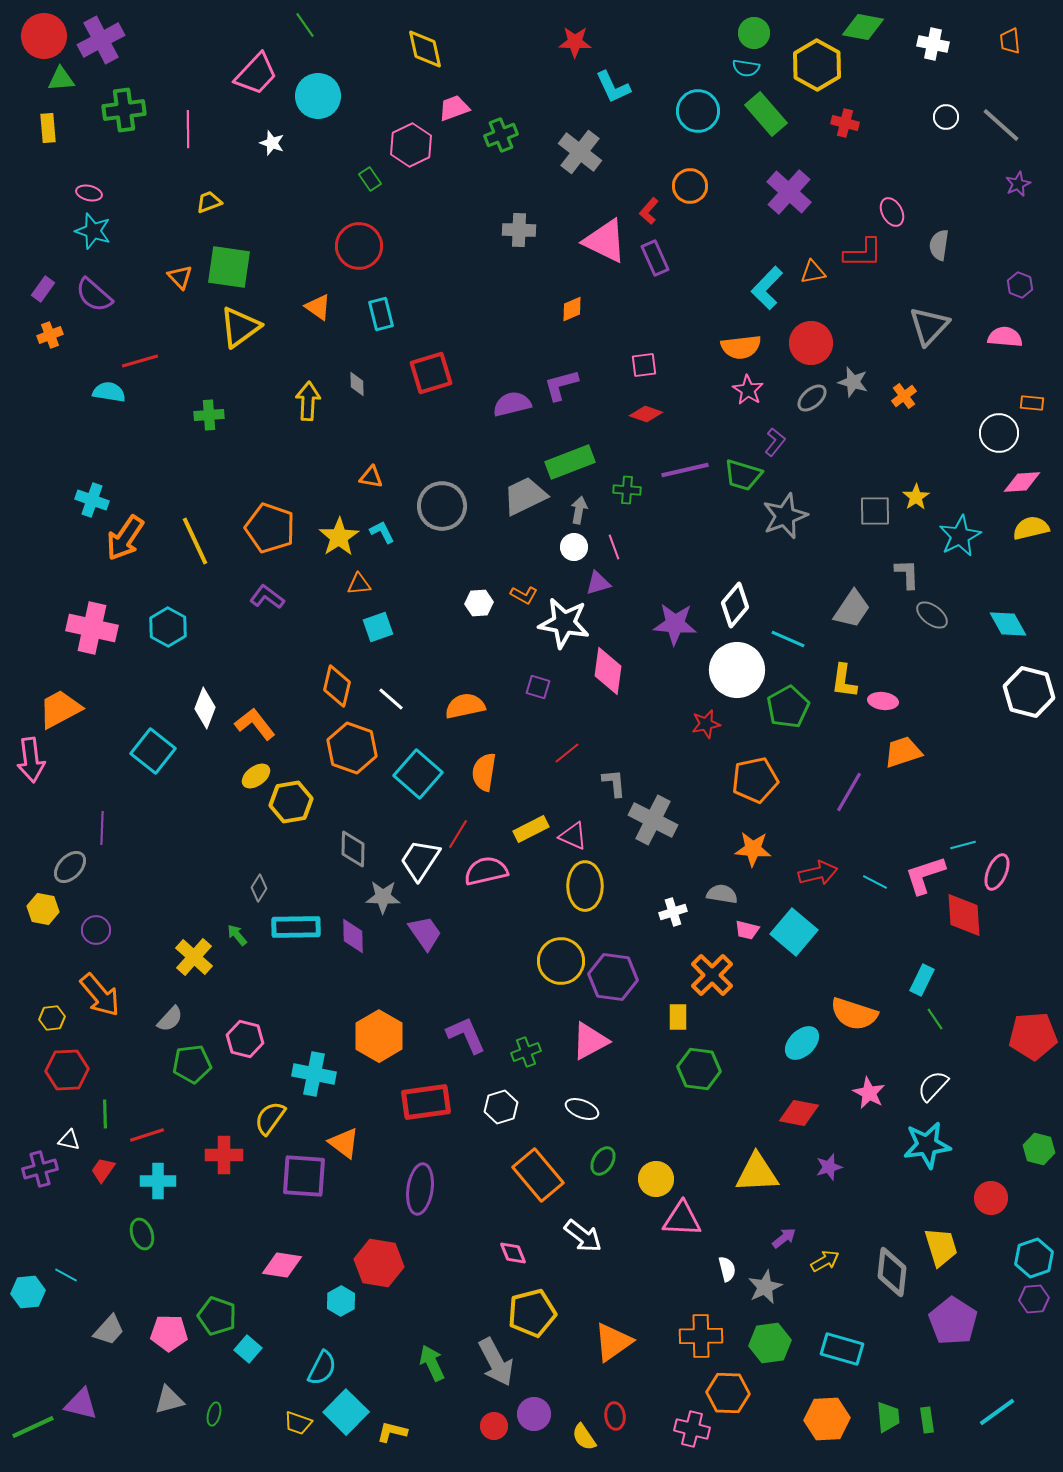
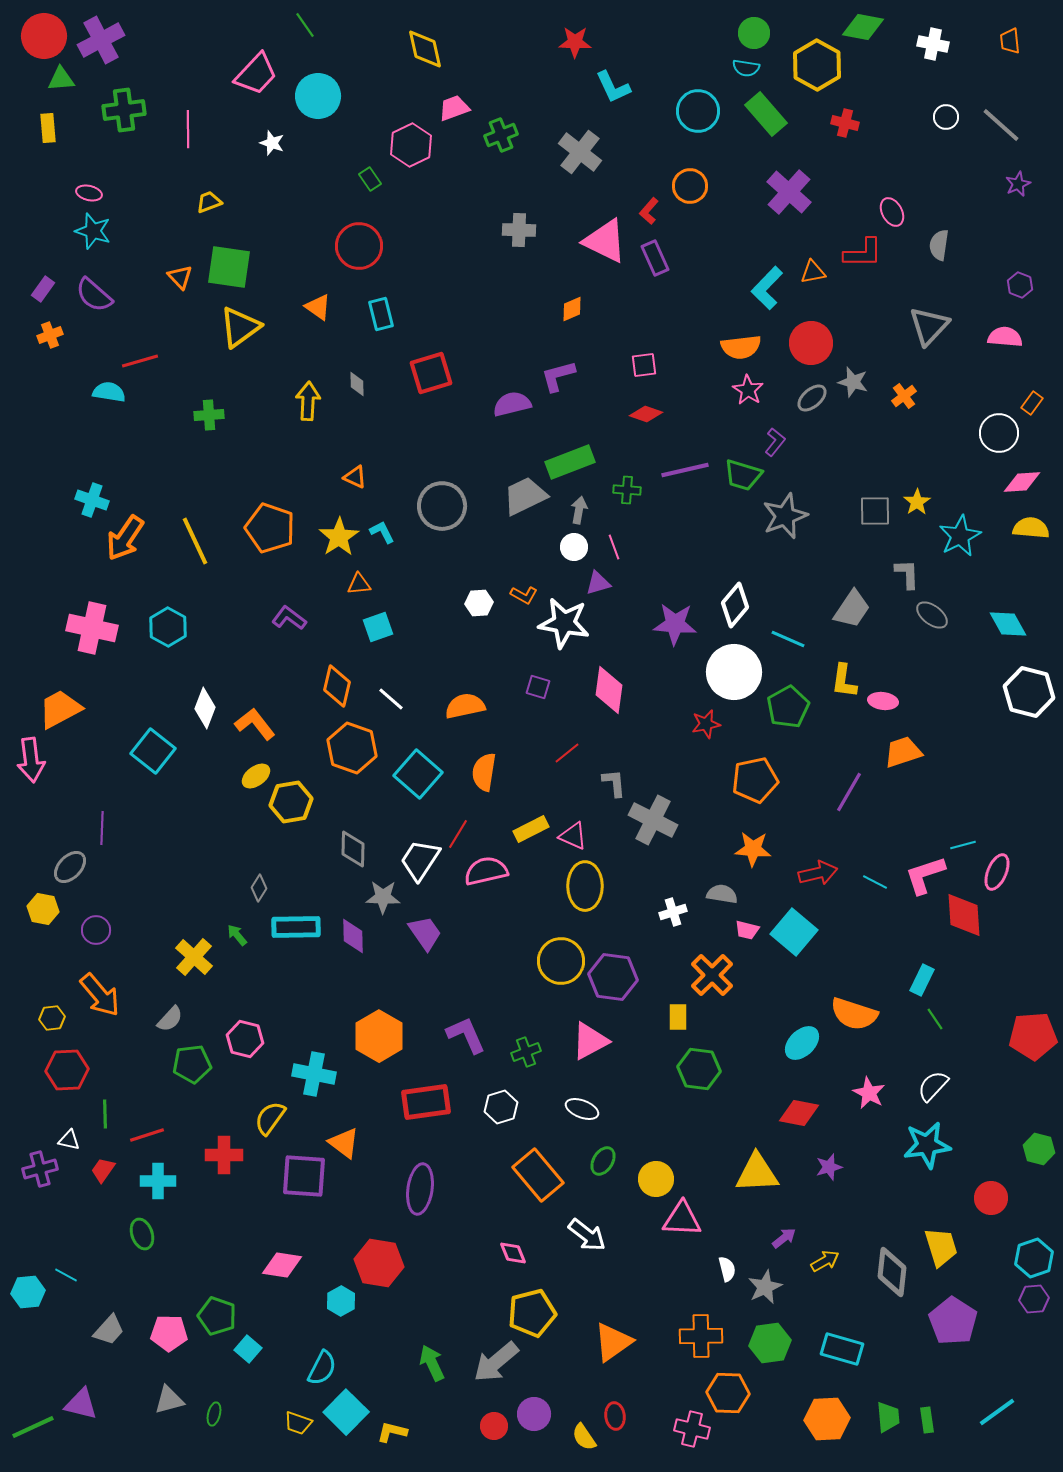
purple L-shape at (561, 385): moved 3 px left, 9 px up
orange rectangle at (1032, 403): rotated 60 degrees counterclockwise
orange triangle at (371, 477): moved 16 px left; rotated 15 degrees clockwise
yellow star at (916, 497): moved 1 px right, 5 px down
yellow semicircle at (1031, 528): rotated 18 degrees clockwise
purple L-shape at (267, 597): moved 22 px right, 21 px down
white circle at (737, 670): moved 3 px left, 2 px down
pink diamond at (608, 671): moved 1 px right, 19 px down
white arrow at (583, 1236): moved 4 px right, 1 px up
gray arrow at (496, 1362): rotated 78 degrees clockwise
